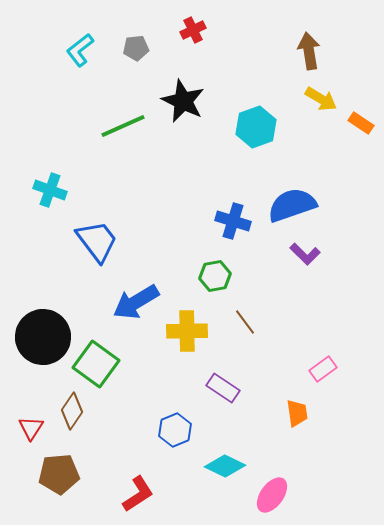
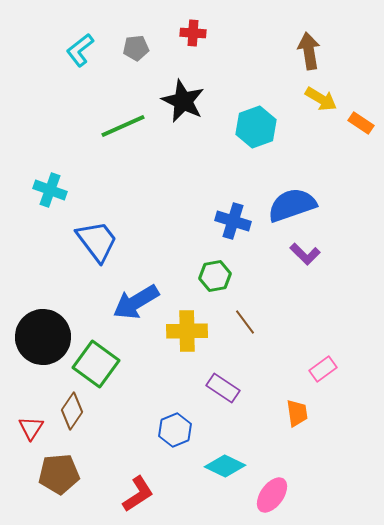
red cross: moved 3 px down; rotated 30 degrees clockwise
